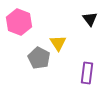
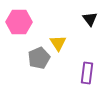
pink hexagon: rotated 20 degrees counterclockwise
gray pentagon: rotated 20 degrees clockwise
